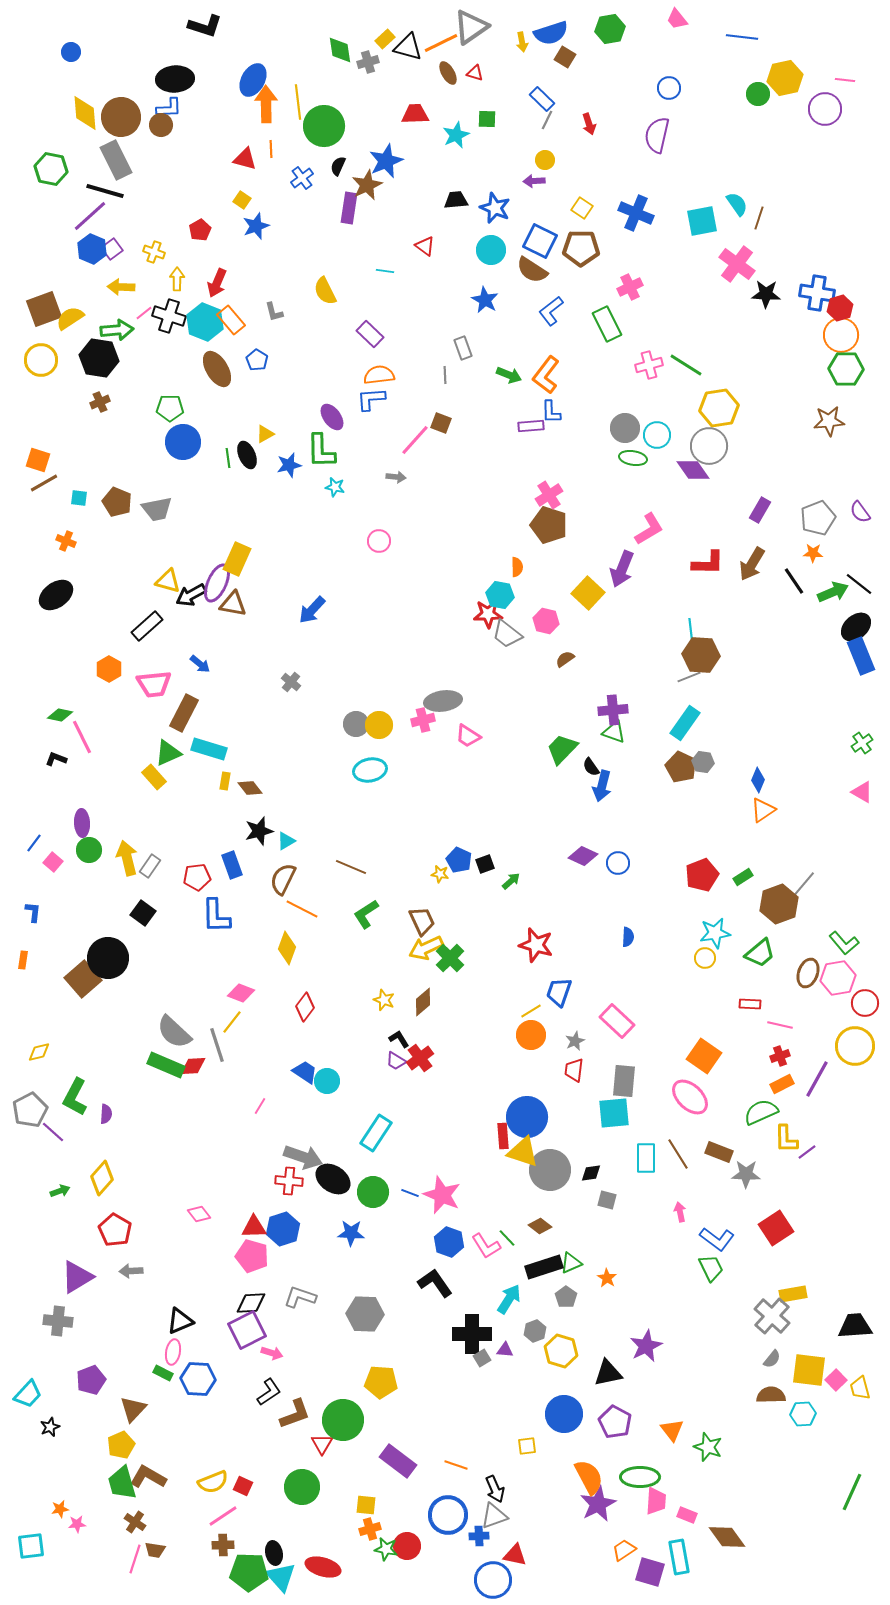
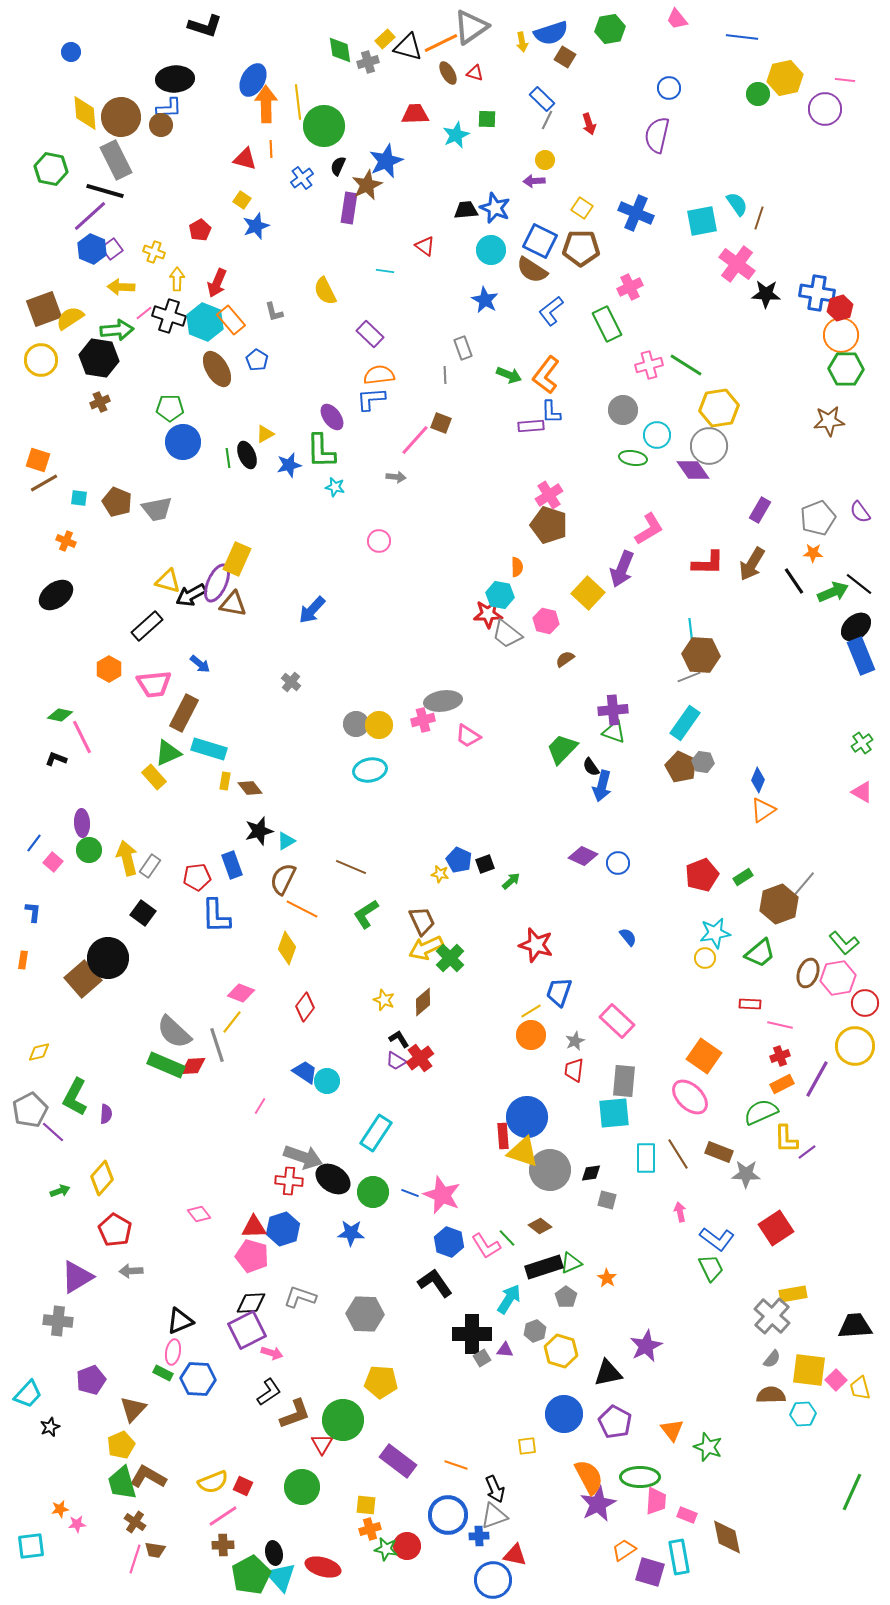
black trapezoid at (456, 200): moved 10 px right, 10 px down
gray circle at (625, 428): moved 2 px left, 18 px up
blue semicircle at (628, 937): rotated 42 degrees counterclockwise
brown diamond at (727, 1537): rotated 24 degrees clockwise
green pentagon at (249, 1572): moved 2 px right, 3 px down; rotated 30 degrees counterclockwise
